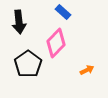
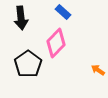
black arrow: moved 2 px right, 4 px up
orange arrow: moved 11 px right; rotated 120 degrees counterclockwise
